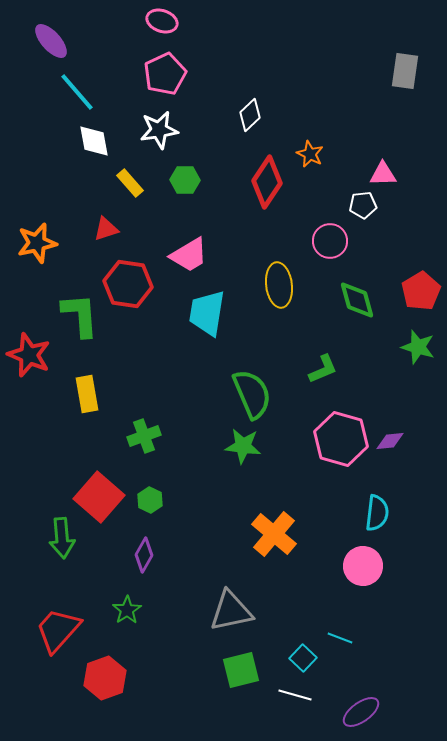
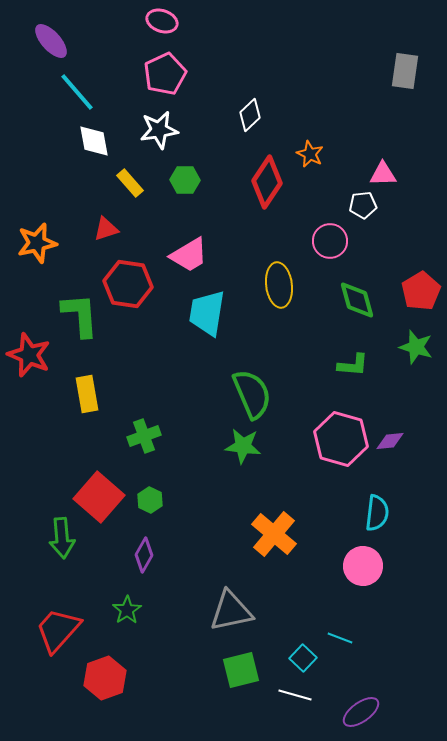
green star at (418, 347): moved 2 px left
green L-shape at (323, 369): moved 30 px right, 4 px up; rotated 28 degrees clockwise
